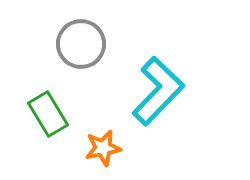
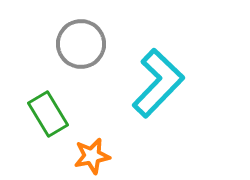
cyan L-shape: moved 8 px up
orange star: moved 11 px left, 8 px down
